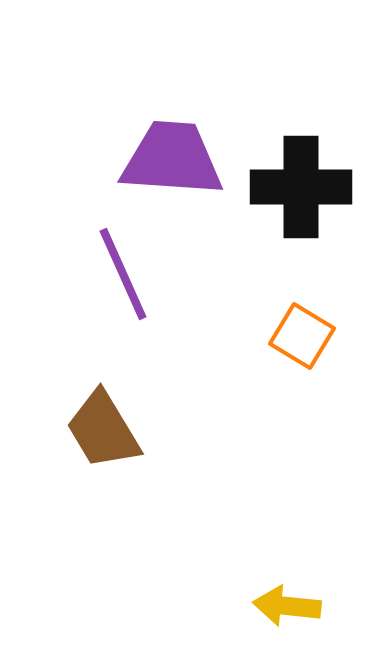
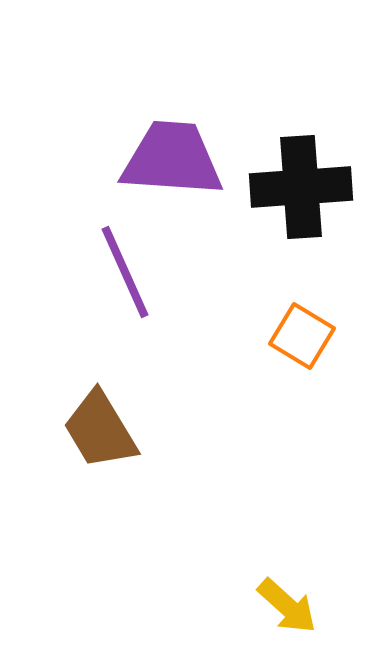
black cross: rotated 4 degrees counterclockwise
purple line: moved 2 px right, 2 px up
brown trapezoid: moved 3 px left
yellow arrow: rotated 144 degrees counterclockwise
